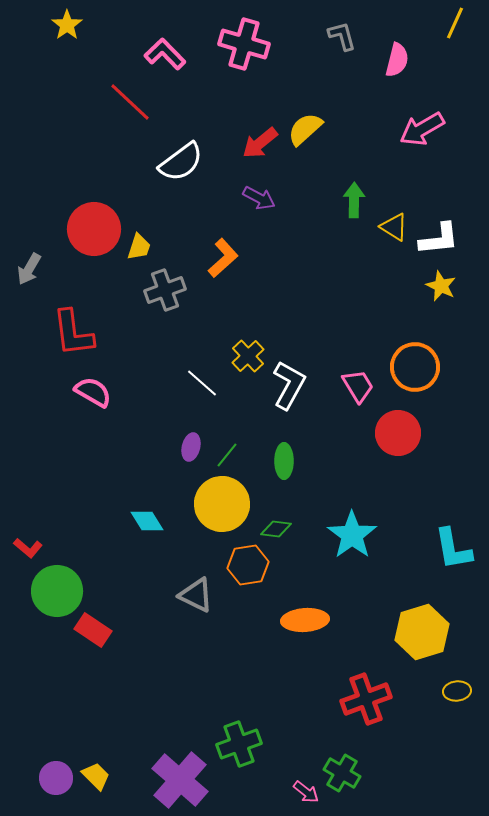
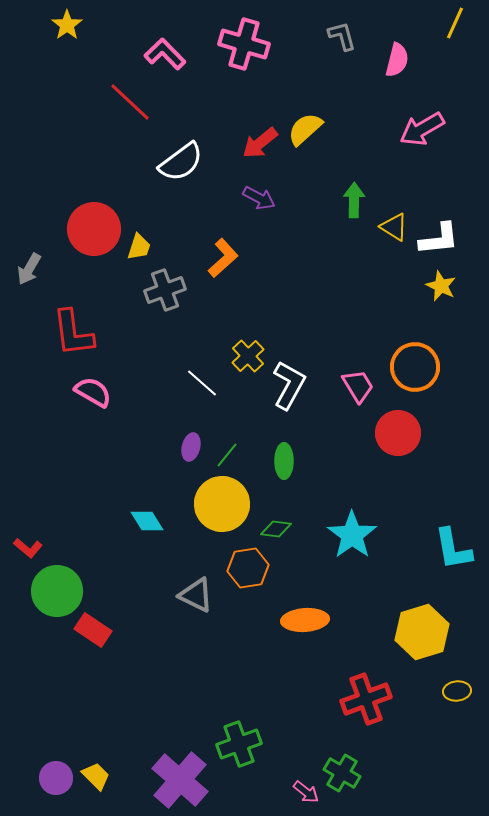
orange hexagon at (248, 565): moved 3 px down
